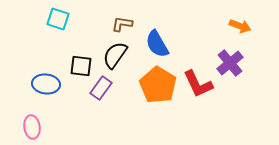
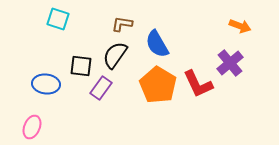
pink ellipse: rotated 30 degrees clockwise
